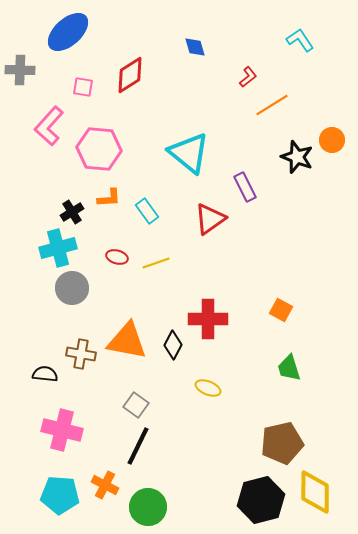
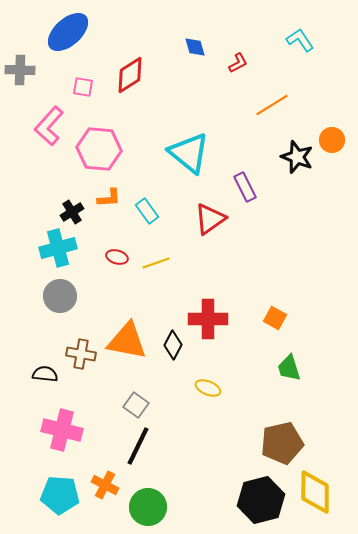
red L-shape: moved 10 px left, 14 px up; rotated 10 degrees clockwise
gray circle: moved 12 px left, 8 px down
orange square: moved 6 px left, 8 px down
